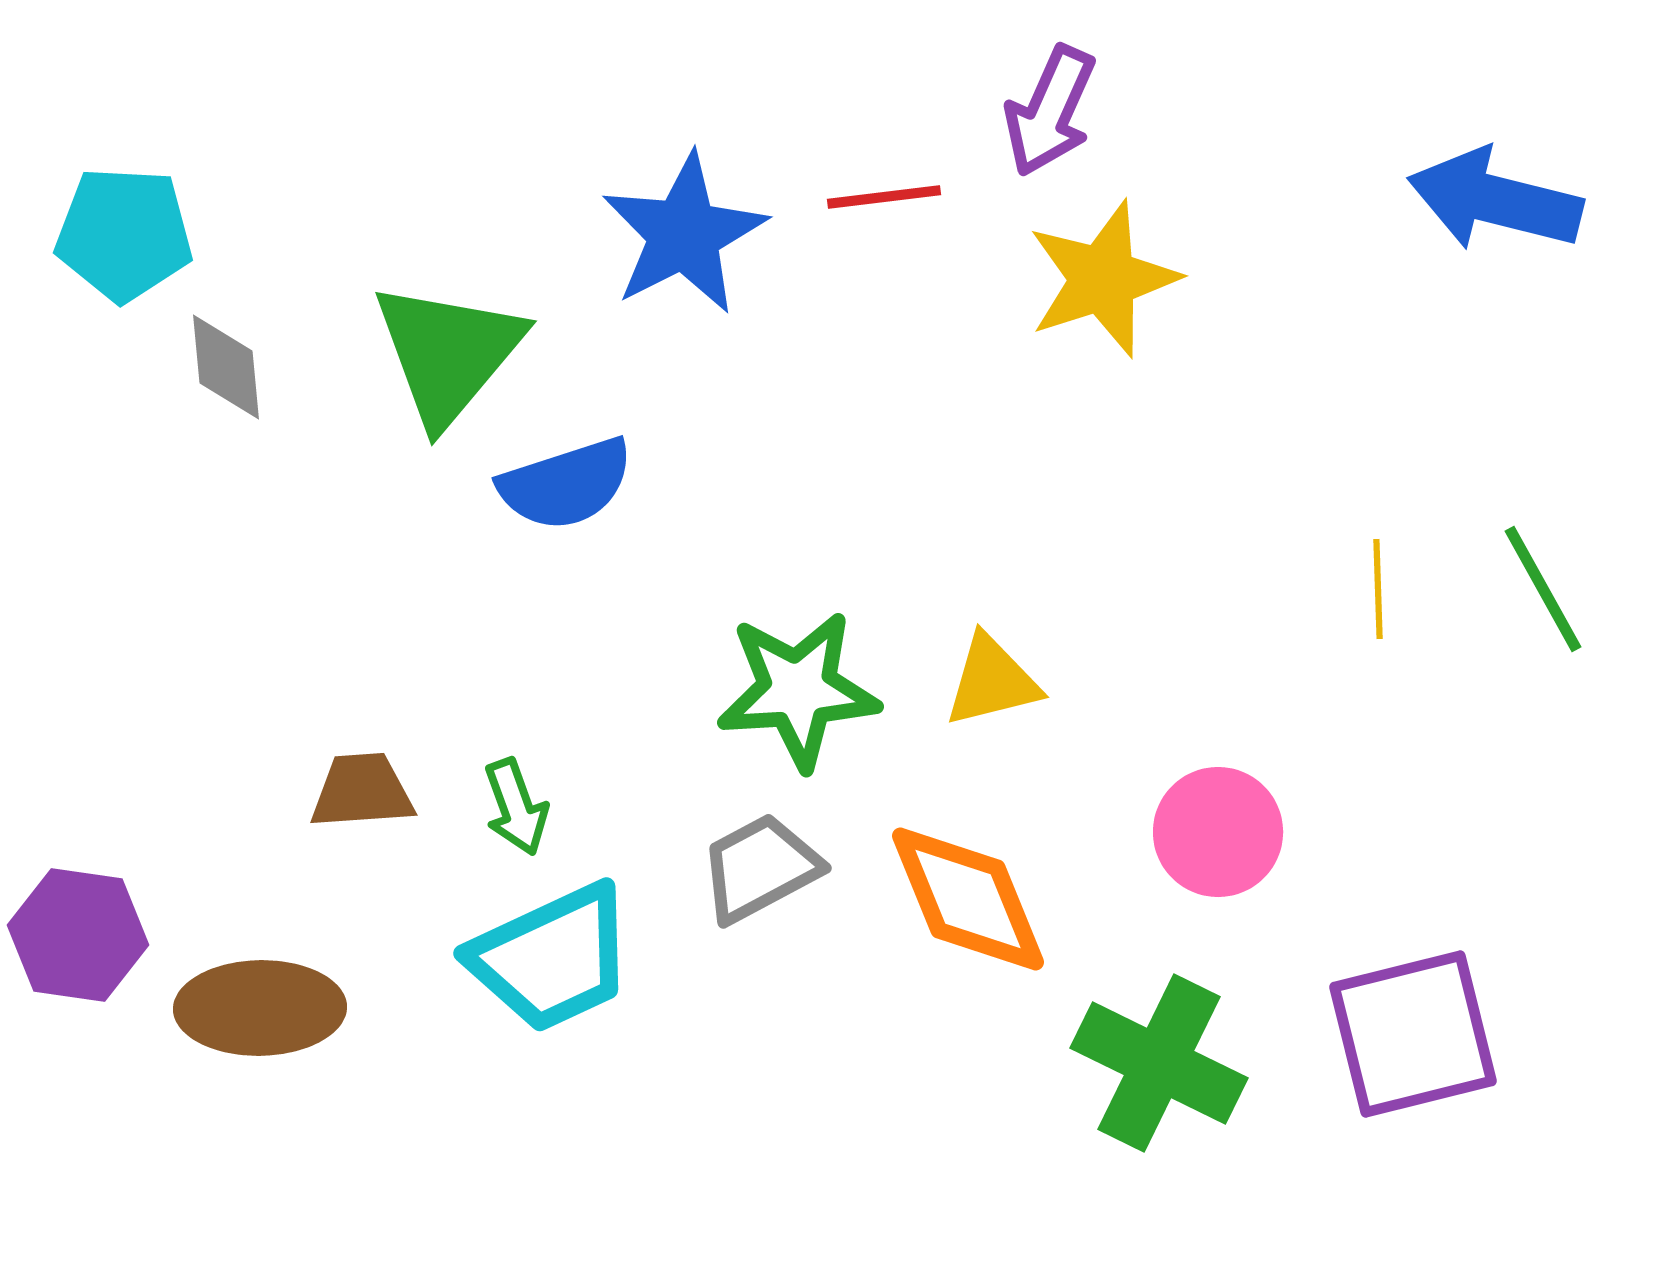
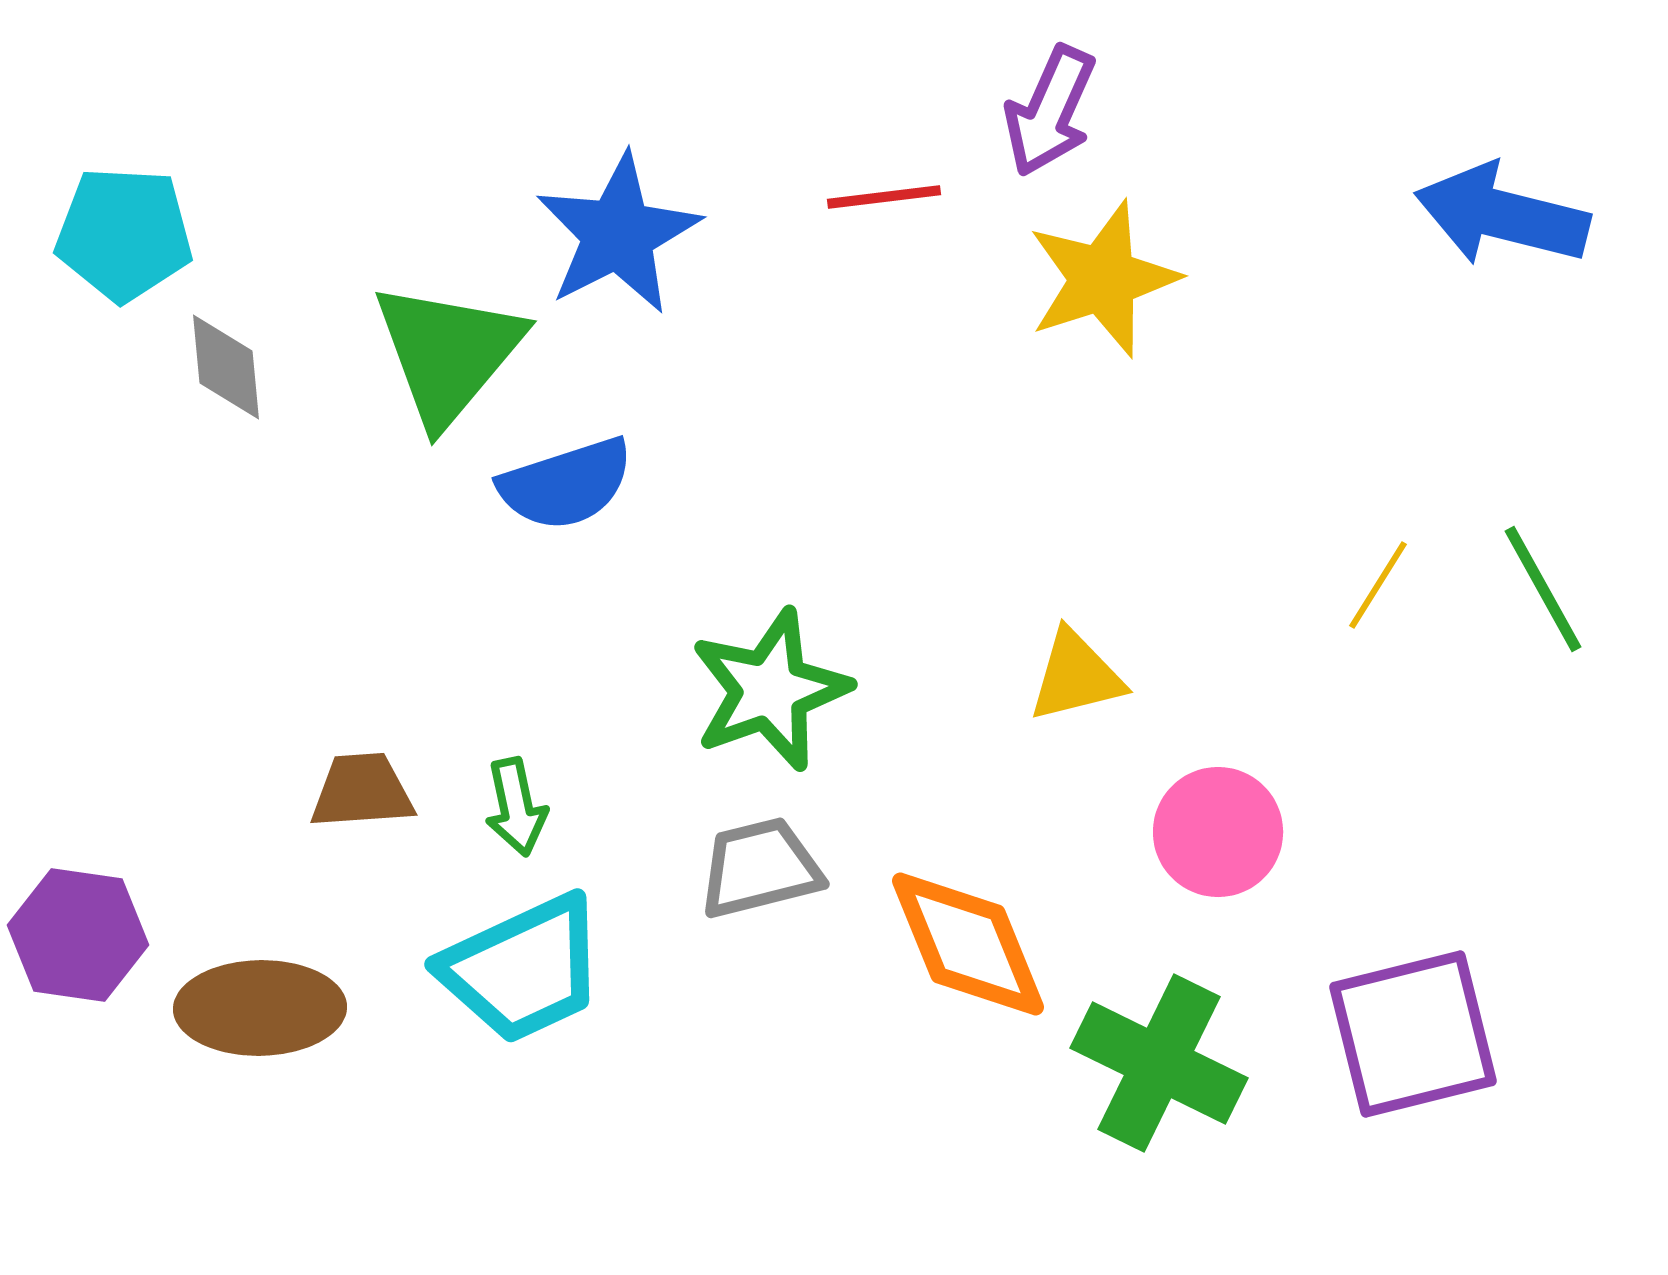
blue arrow: moved 7 px right, 15 px down
blue star: moved 66 px left
yellow line: moved 4 px up; rotated 34 degrees clockwise
yellow triangle: moved 84 px right, 5 px up
green star: moved 28 px left; rotated 16 degrees counterclockwise
green arrow: rotated 8 degrees clockwise
gray trapezoid: rotated 14 degrees clockwise
orange diamond: moved 45 px down
cyan trapezoid: moved 29 px left, 11 px down
